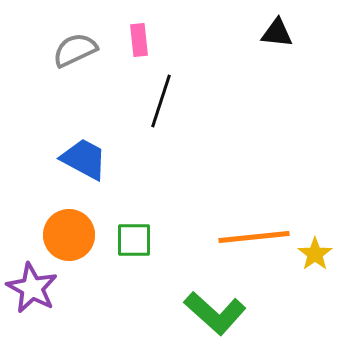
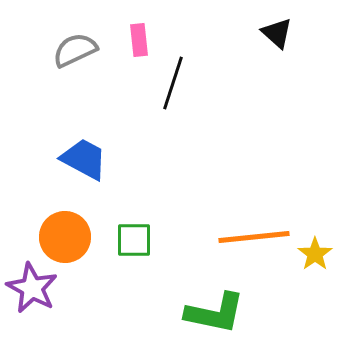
black triangle: rotated 36 degrees clockwise
black line: moved 12 px right, 18 px up
orange circle: moved 4 px left, 2 px down
green L-shape: rotated 30 degrees counterclockwise
